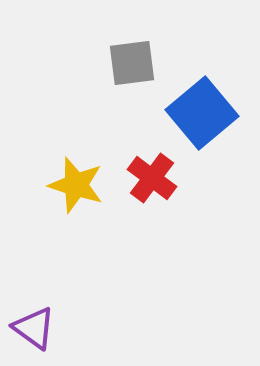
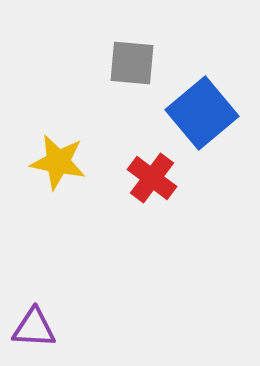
gray square: rotated 12 degrees clockwise
yellow star: moved 18 px left, 23 px up; rotated 6 degrees counterclockwise
purple triangle: rotated 33 degrees counterclockwise
